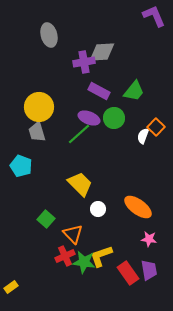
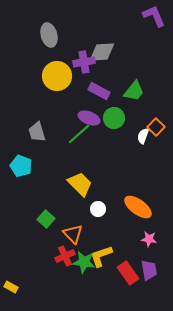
yellow circle: moved 18 px right, 31 px up
yellow rectangle: rotated 64 degrees clockwise
